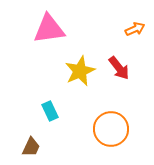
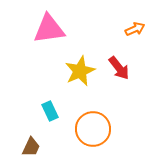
orange circle: moved 18 px left
